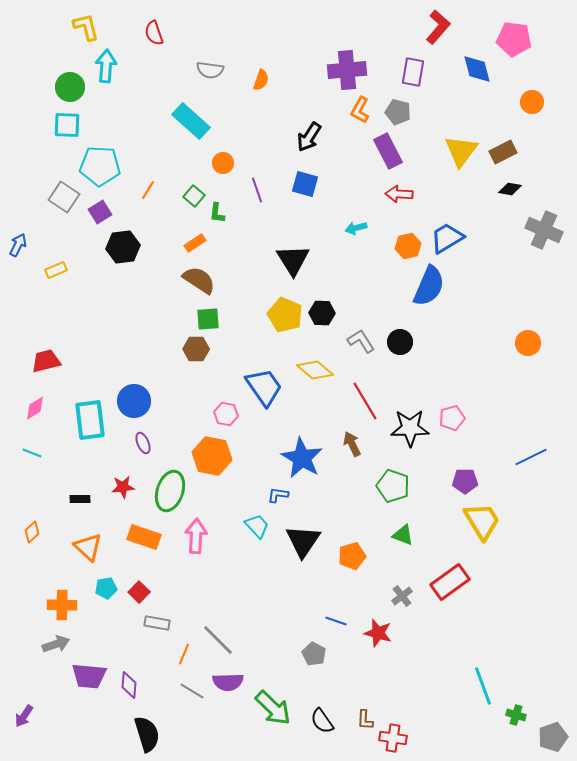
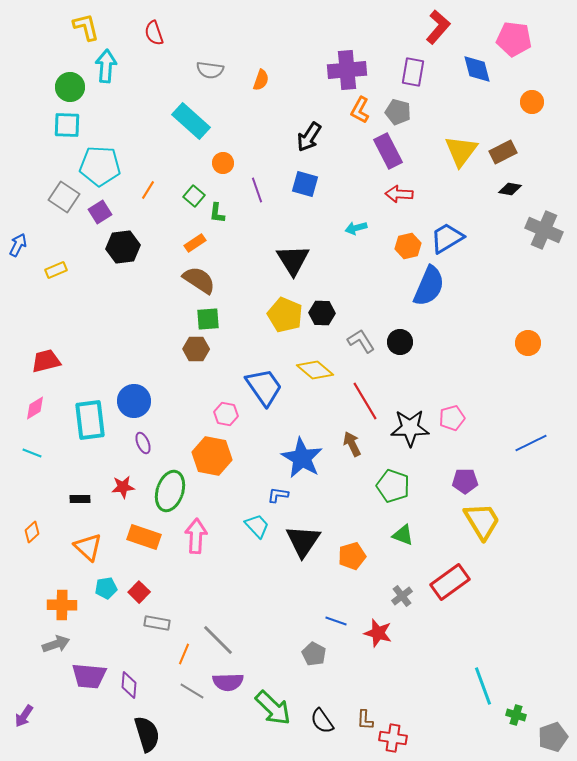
blue line at (531, 457): moved 14 px up
